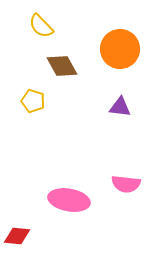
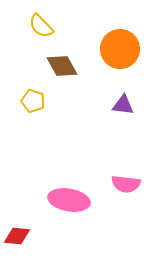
purple triangle: moved 3 px right, 2 px up
